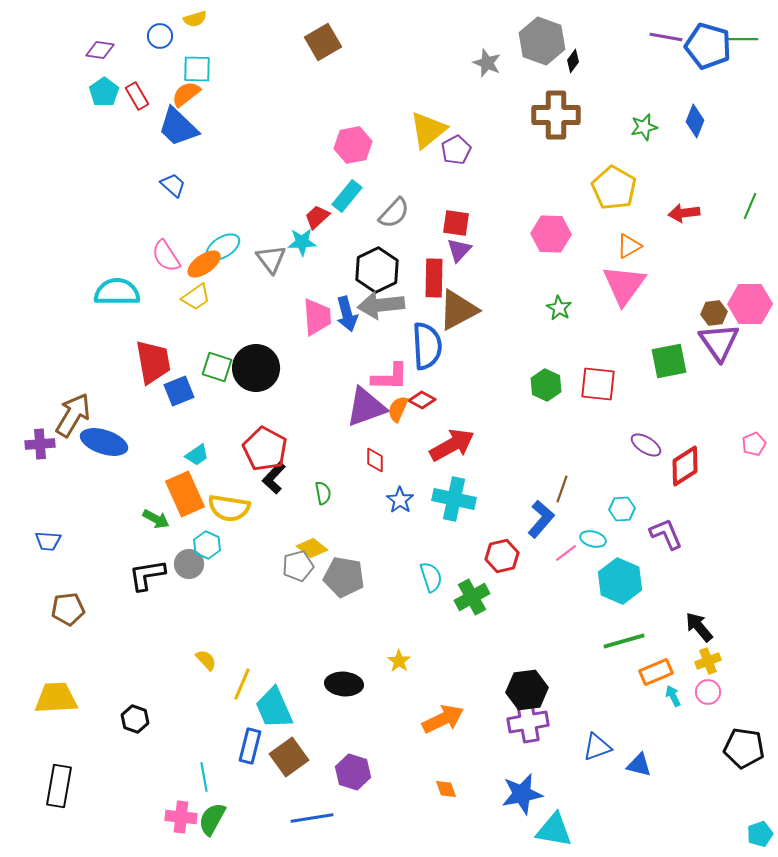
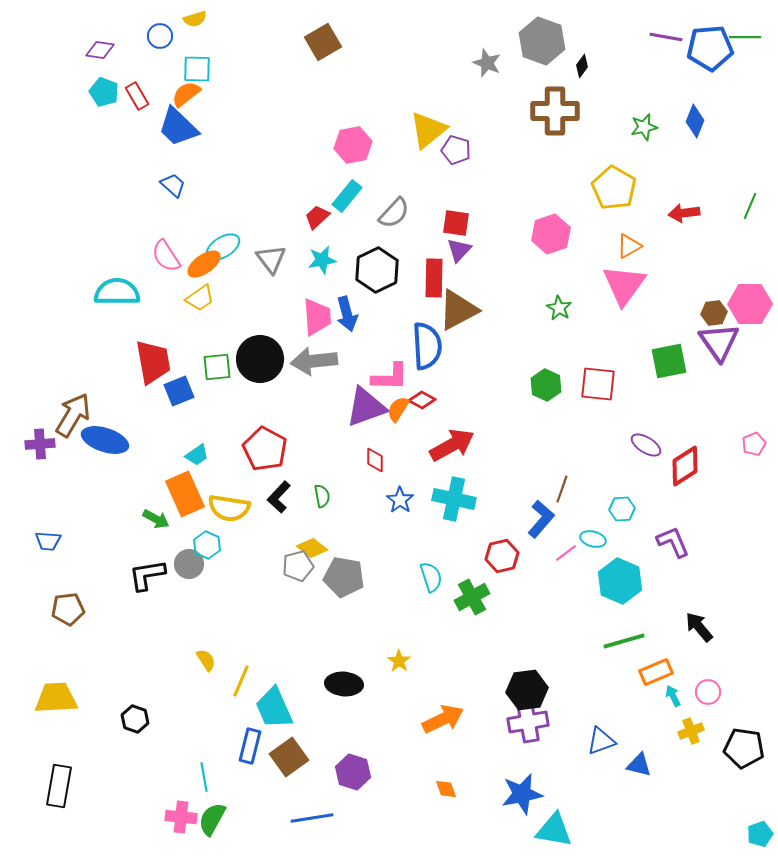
green line at (742, 39): moved 3 px right, 2 px up
blue pentagon at (708, 46): moved 2 px right, 2 px down; rotated 21 degrees counterclockwise
black diamond at (573, 61): moved 9 px right, 5 px down
cyan pentagon at (104, 92): rotated 16 degrees counterclockwise
brown cross at (556, 115): moved 1 px left, 4 px up
purple pentagon at (456, 150): rotated 28 degrees counterclockwise
pink hexagon at (551, 234): rotated 21 degrees counterclockwise
cyan star at (302, 242): moved 20 px right, 18 px down; rotated 8 degrees counterclockwise
yellow trapezoid at (196, 297): moved 4 px right, 1 px down
gray arrow at (381, 305): moved 67 px left, 56 px down
green square at (217, 367): rotated 24 degrees counterclockwise
black circle at (256, 368): moved 4 px right, 9 px up
orange semicircle at (398, 409): rotated 8 degrees clockwise
blue ellipse at (104, 442): moved 1 px right, 2 px up
black L-shape at (274, 478): moved 5 px right, 19 px down
green semicircle at (323, 493): moved 1 px left, 3 px down
purple L-shape at (666, 534): moved 7 px right, 8 px down
yellow semicircle at (206, 660): rotated 10 degrees clockwise
yellow cross at (708, 661): moved 17 px left, 70 px down
yellow line at (242, 684): moved 1 px left, 3 px up
blue triangle at (597, 747): moved 4 px right, 6 px up
